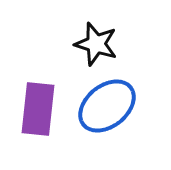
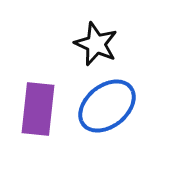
black star: rotated 6 degrees clockwise
